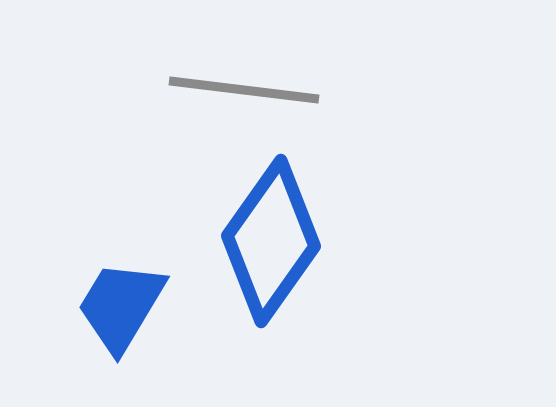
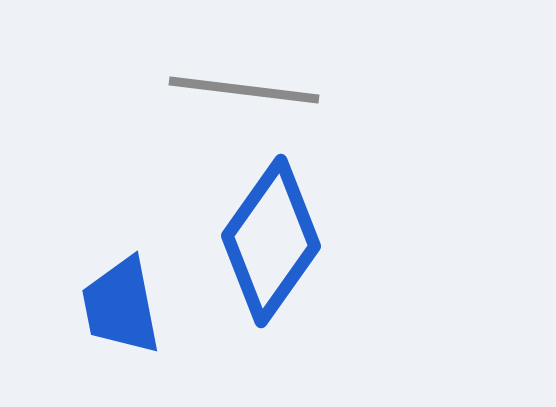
blue trapezoid: rotated 42 degrees counterclockwise
